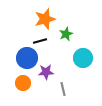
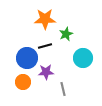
orange star: rotated 15 degrees clockwise
black line: moved 5 px right, 5 px down
orange circle: moved 1 px up
